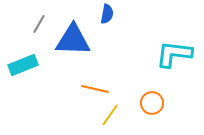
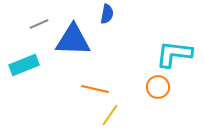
gray line: rotated 36 degrees clockwise
cyan rectangle: moved 1 px right
orange circle: moved 6 px right, 16 px up
